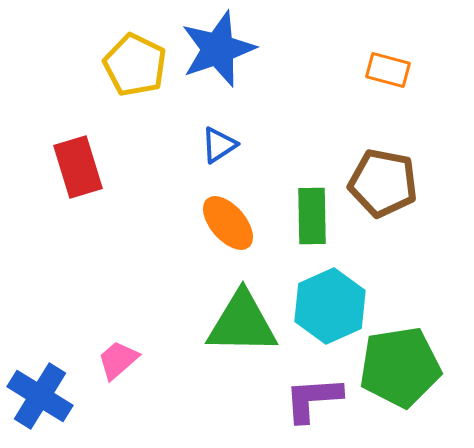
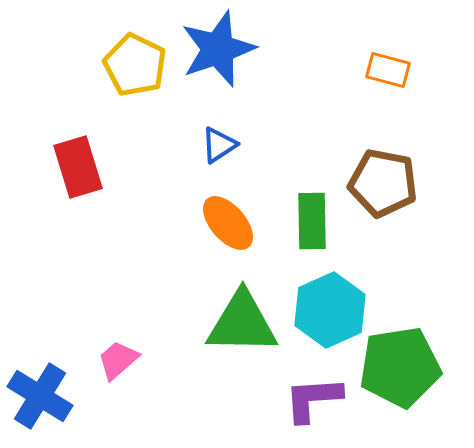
green rectangle: moved 5 px down
cyan hexagon: moved 4 px down
